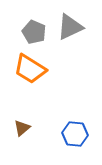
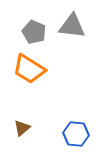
gray triangle: moved 2 px right, 1 px up; rotated 32 degrees clockwise
orange trapezoid: moved 1 px left
blue hexagon: moved 1 px right
